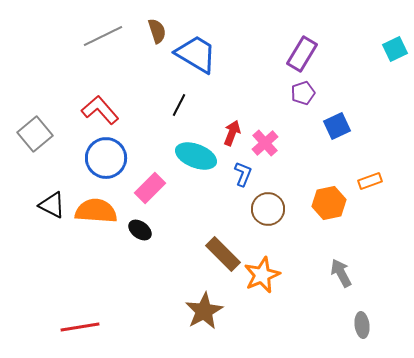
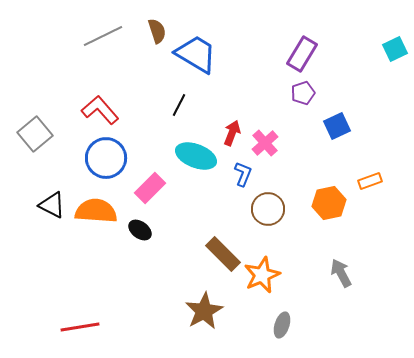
gray ellipse: moved 80 px left; rotated 25 degrees clockwise
